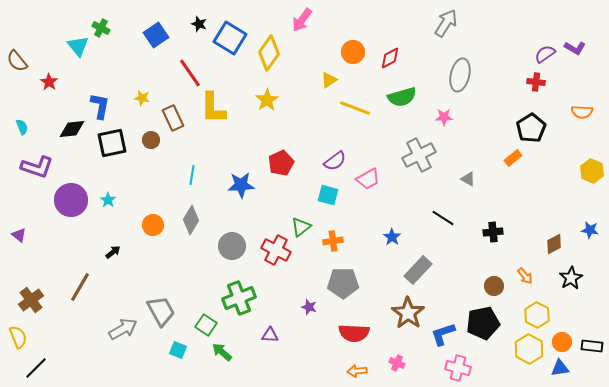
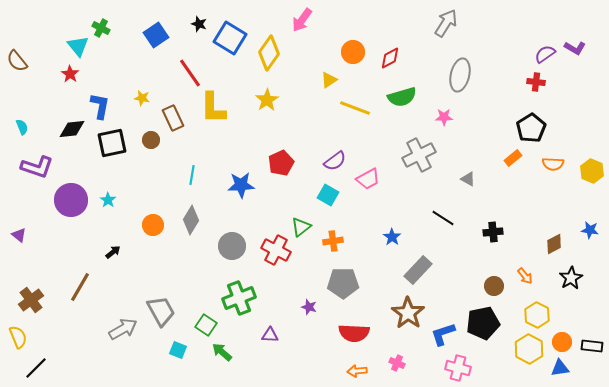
red star at (49, 82): moved 21 px right, 8 px up
orange semicircle at (582, 112): moved 29 px left, 52 px down
cyan square at (328, 195): rotated 15 degrees clockwise
